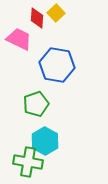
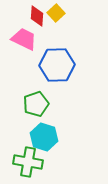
red diamond: moved 2 px up
pink trapezoid: moved 5 px right
blue hexagon: rotated 12 degrees counterclockwise
cyan hexagon: moved 1 px left, 4 px up; rotated 12 degrees counterclockwise
